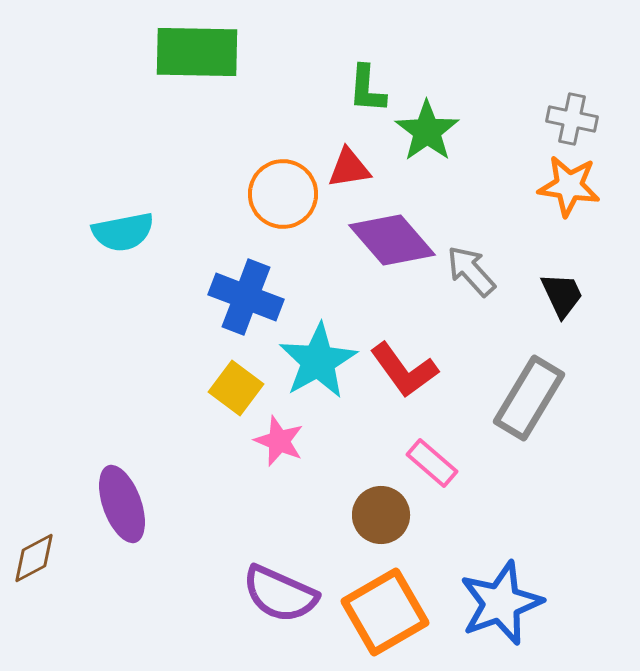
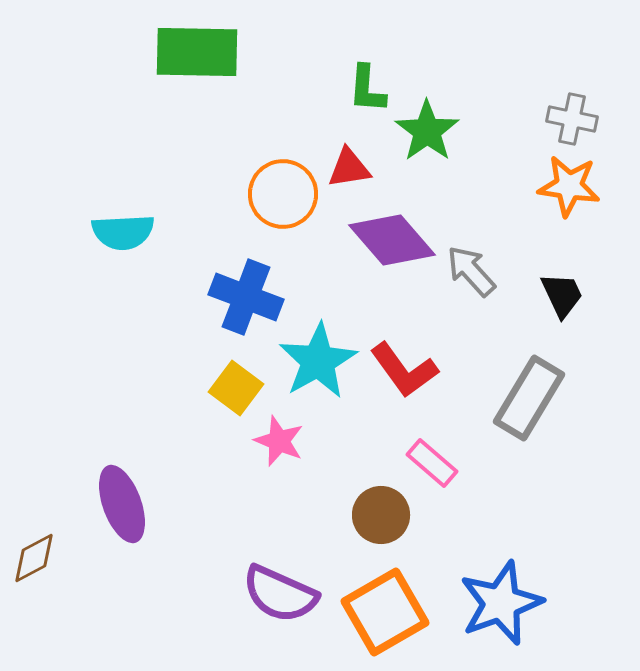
cyan semicircle: rotated 8 degrees clockwise
